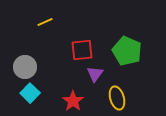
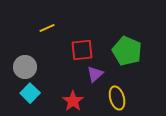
yellow line: moved 2 px right, 6 px down
purple triangle: rotated 12 degrees clockwise
